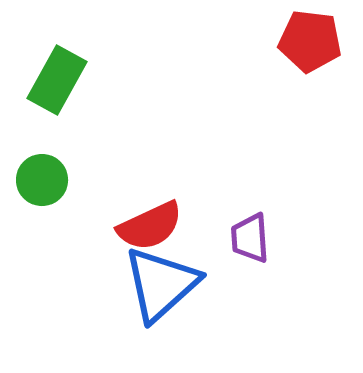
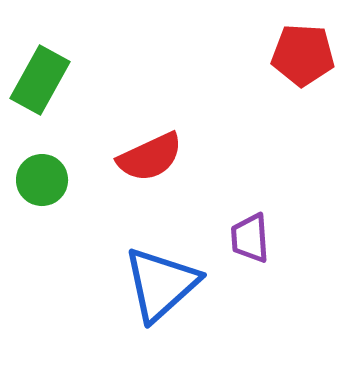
red pentagon: moved 7 px left, 14 px down; rotated 4 degrees counterclockwise
green rectangle: moved 17 px left
red semicircle: moved 69 px up
